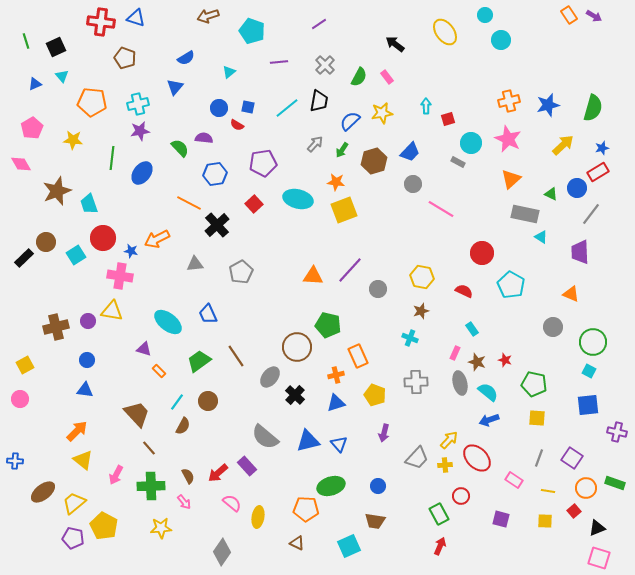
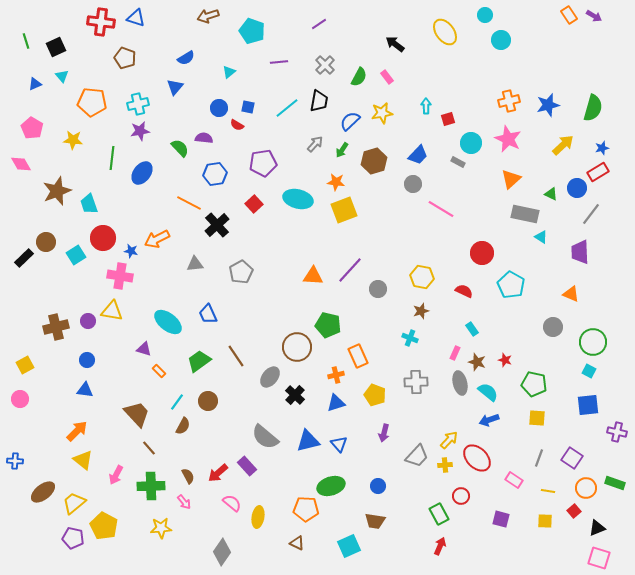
pink pentagon at (32, 128): rotated 10 degrees counterclockwise
blue trapezoid at (410, 152): moved 8 px right, 3 px down
gray trapezoid at (417, 458): moved 2 px up
